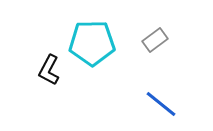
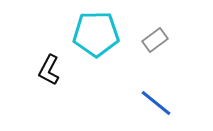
cyan pentagon: moved 4 px right, 9 px up
blue line: moved 5 px left, 1 px up
